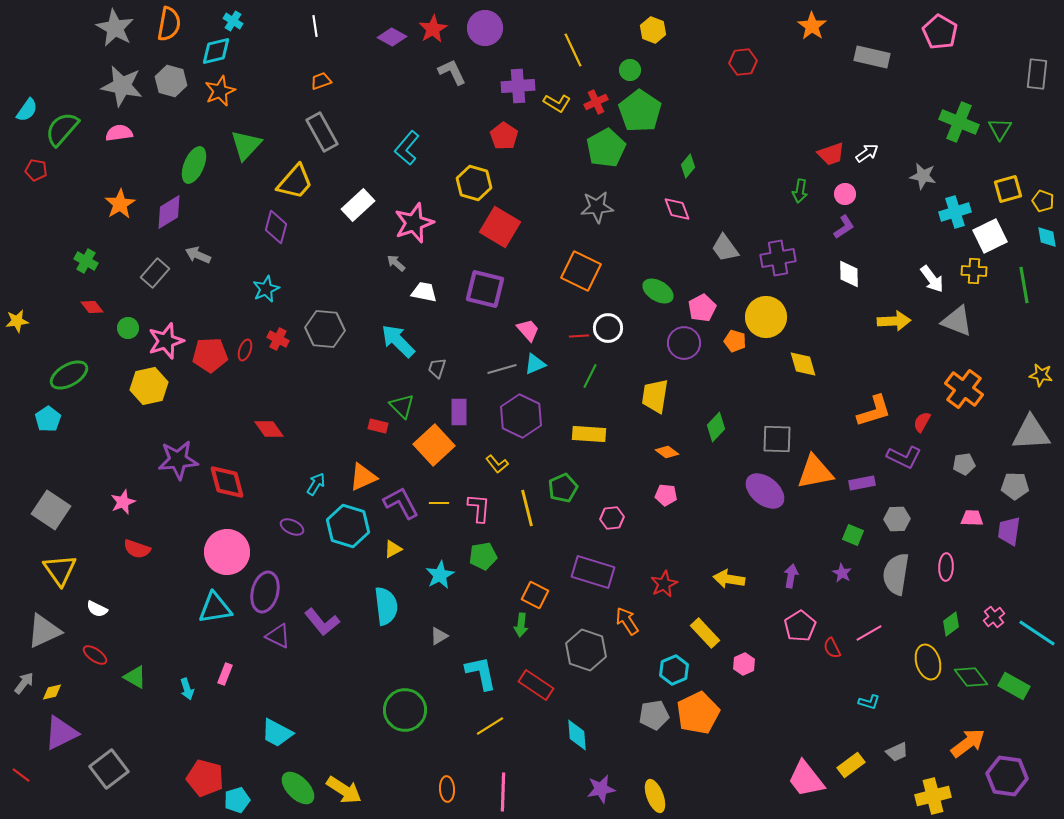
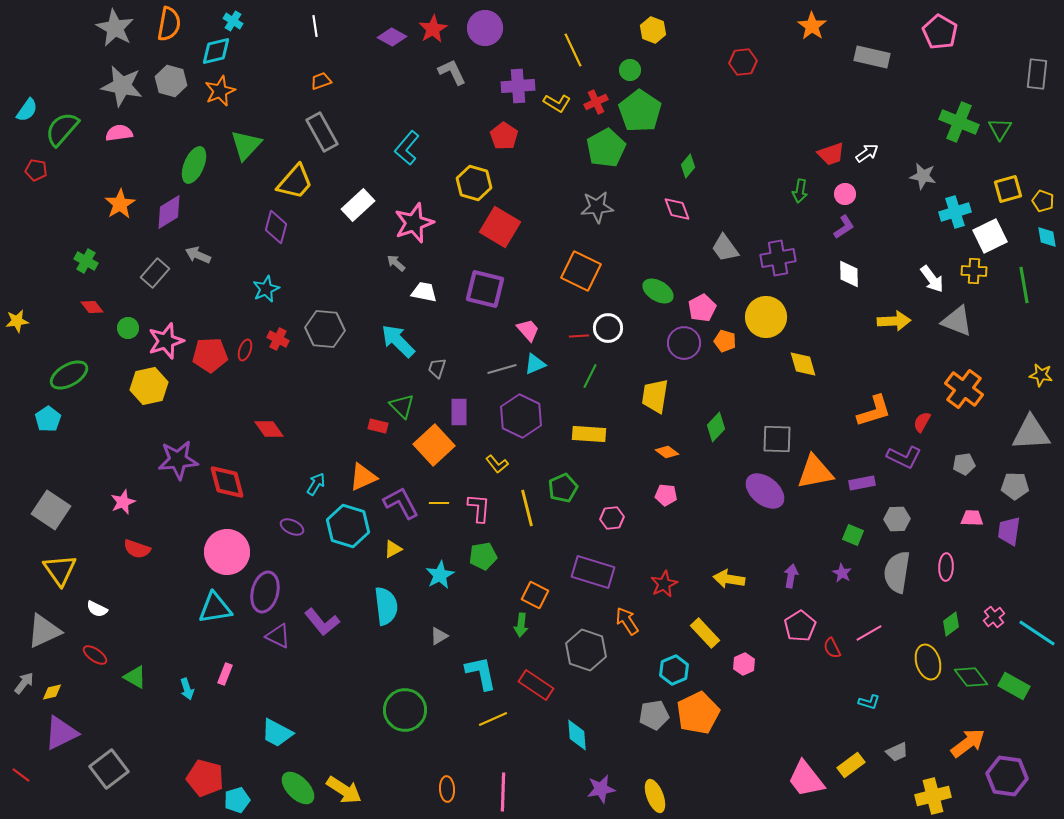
orange pentagon at (735, 341): moved 10 px left
gray semicircle at (896, 574): moved 1 px right, 2 px up
yellow line at (490, 726): moved 3 px right, 7 px up; rotated 8 degrees clockwise
